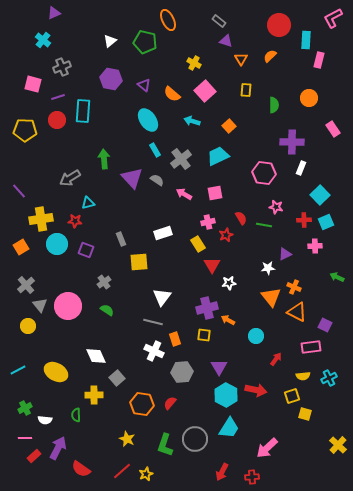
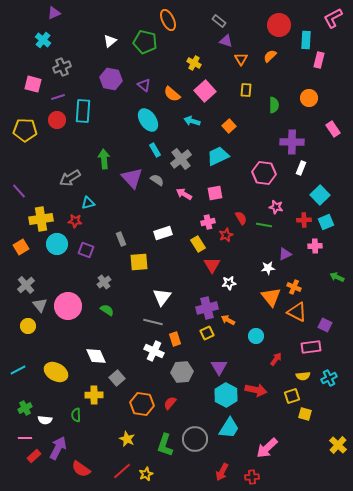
yellow square at (204, 335): moved 3 px right, 2 px up; rotated 32 degrees counterclockwise
